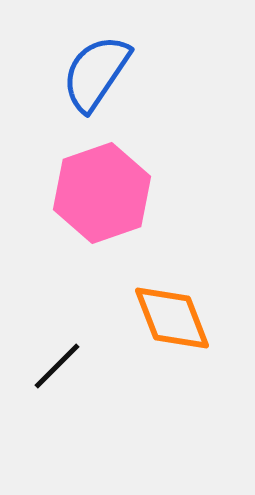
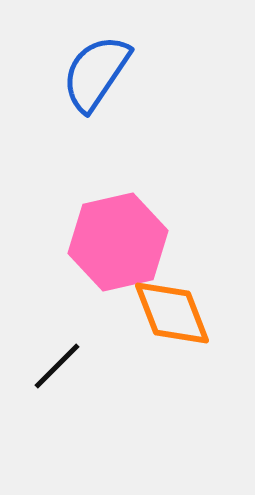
pink hexagon: moved 16 px right, 49 px down; rotated 6 degrees clockwise
orange diamond: moved 5 px up
